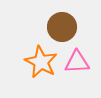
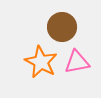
pink triangle: rotated 8 degrees counterclockwise
